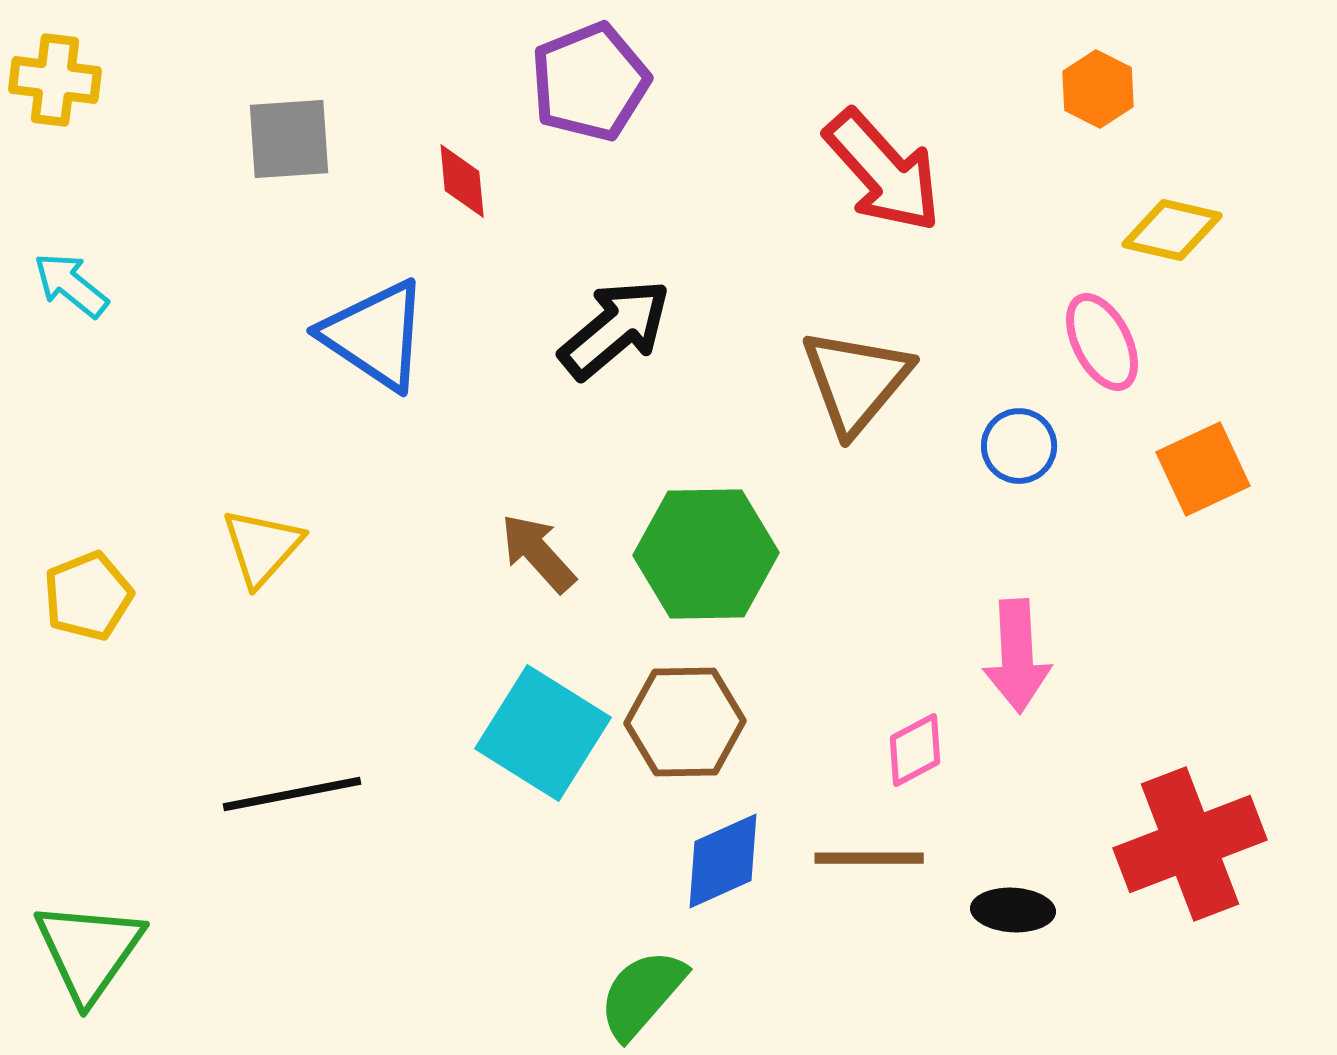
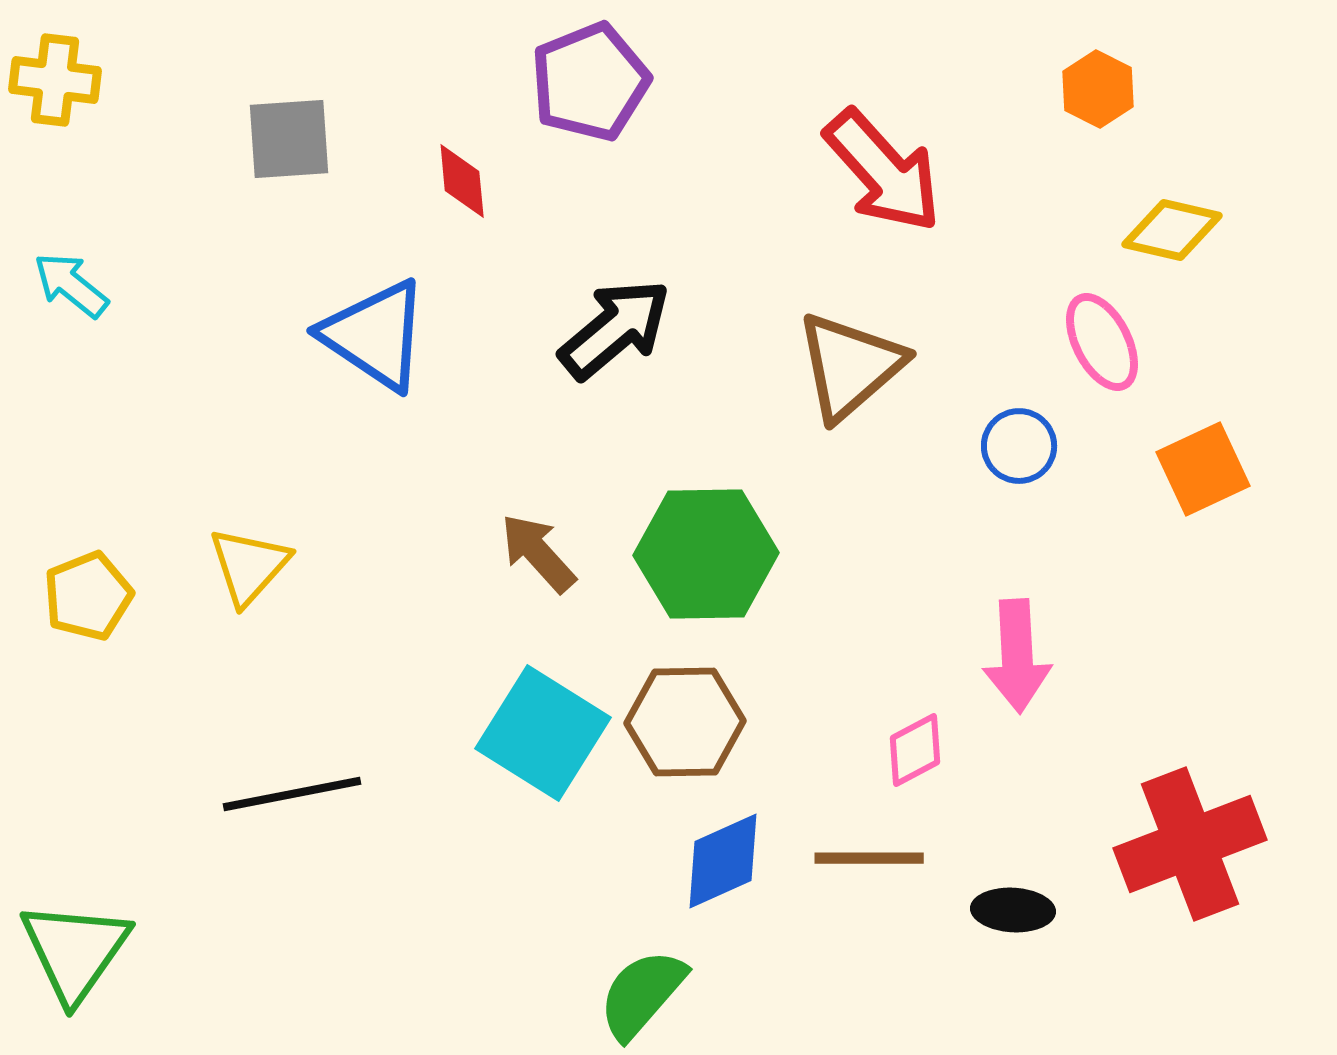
brown triangle: moved 6 px left, 15 px up; rotated 9 degrees clockwise
yellow triangle: moved 13 px left, 19 px down
green triangle: moved 14 px left
